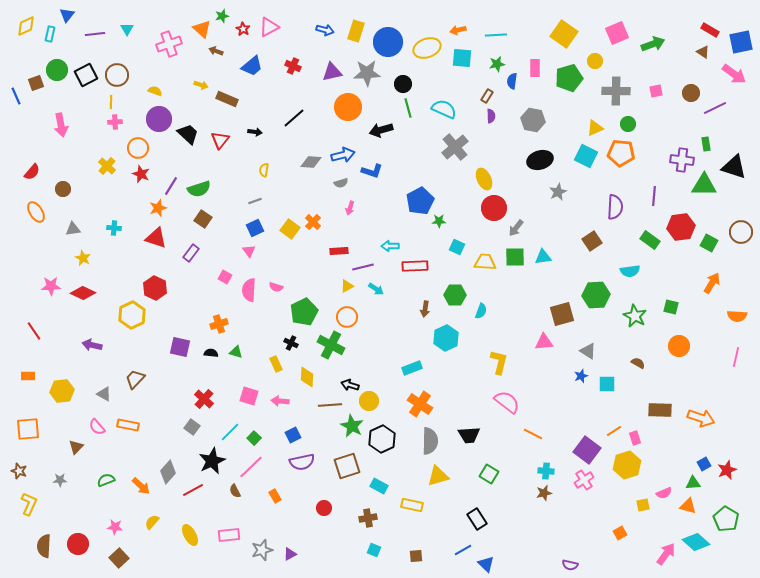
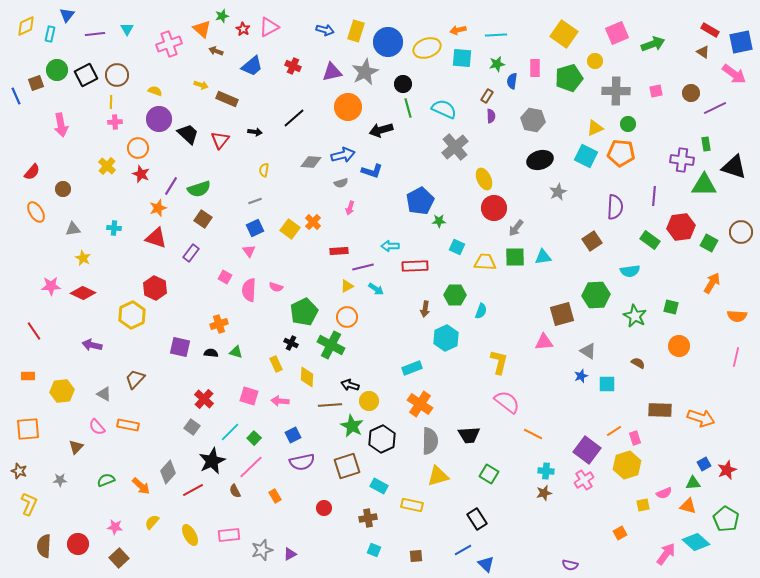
gray star at (367, 73): moved 2 px left, 1 px up; rotated 24 degrees counterclockwise
